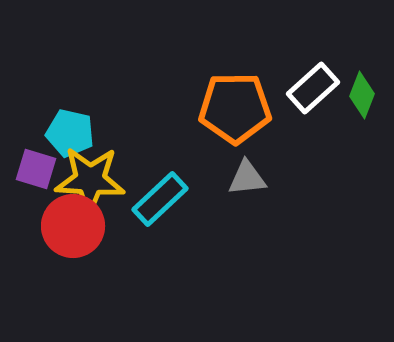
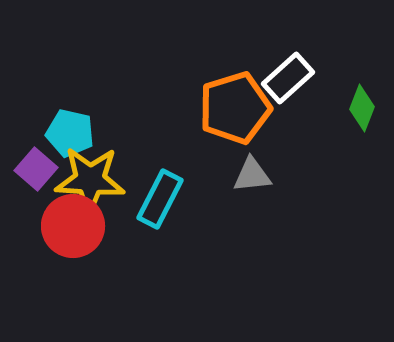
white rectangle: moved 25 px left, 10 px up
green diamond: moved 13 px down
orange pentagon: rotated 16 degrees counterclockwise
purple square: rotated 24 degrees clockwise
gray triangle: moved 5 px right, 3 px up
cyan rectangle: rotated 20 degrees counterclockwise
